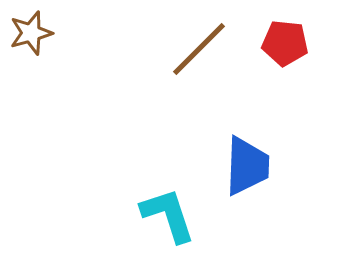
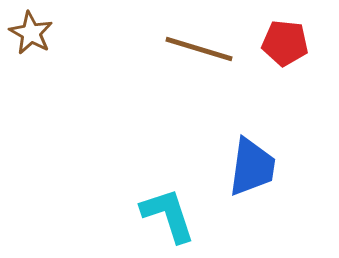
brown star: rotated 27 degrees counterclockwise
brown line: rotated 62 degrees clockwise
blue trapezoid: moved 5 px right, 1 px down; rotated 6 degrees clockwise
